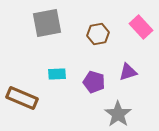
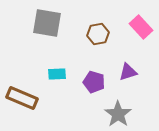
gray square: rotated 20 degrees clockwise
